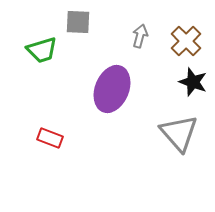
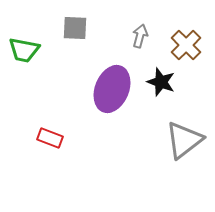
gray square: moved 3 px left, 6 px down
brown cross: moved 4 px down
green trapezoid: moved 18 px left; rotated 28 degrees clockwise
black star: moved 32 px left
gray triangle: moved 5 px right, 7 px down; rotated 33 degrees clockwise
